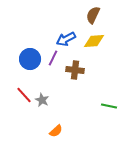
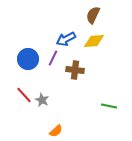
blue circle: moved 2 px left
